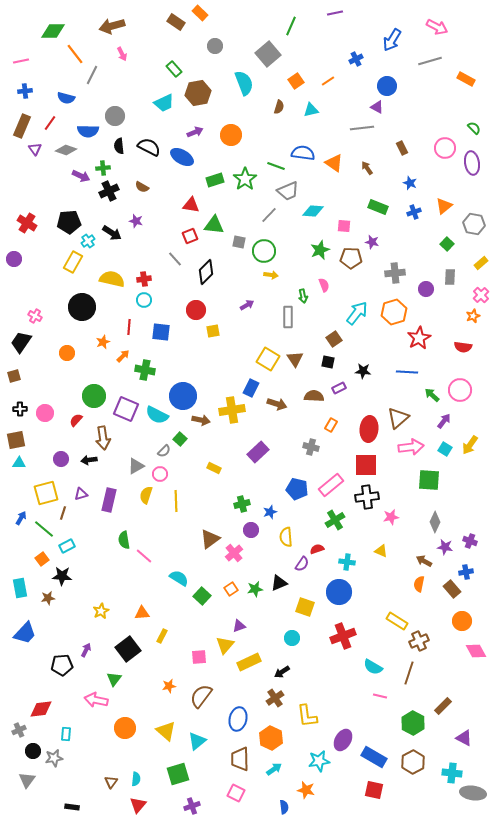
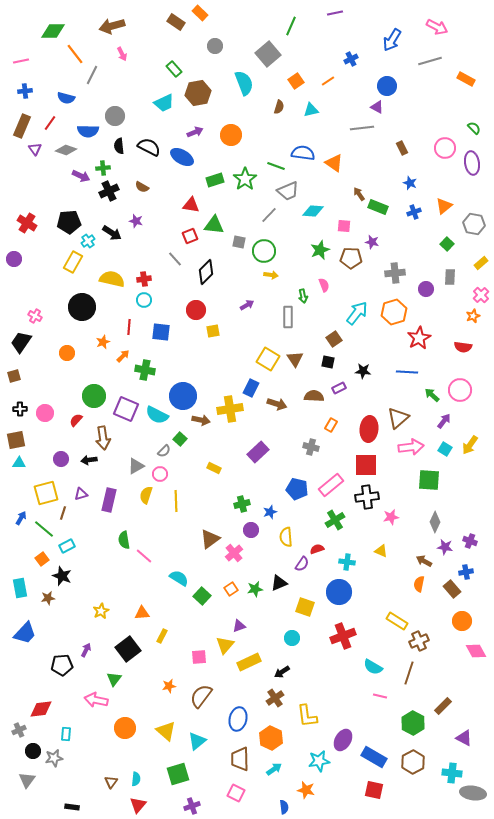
blue cross at (356, 59): moved 5 px left
brown arrow at (367, 168): moved 8 px left, 26 px down
yellow cross at (232, 410): moved 2 px left, 1 px up
black star at (62, 576): rotated 18 degrees clockwise
